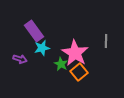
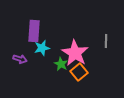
purple rectangle: rotated 40 degrees clockwise
